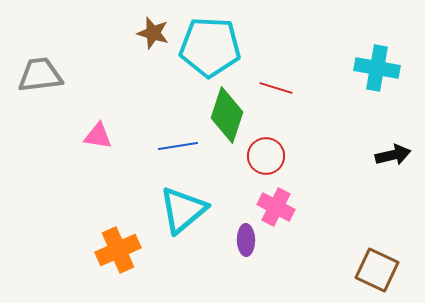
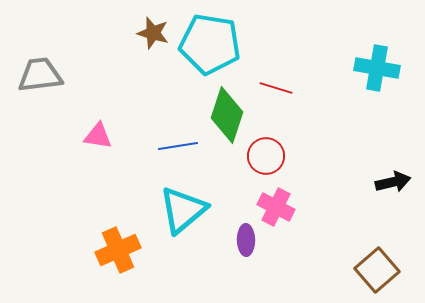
cyan pentagon: moved 3 px up; rotated 6 degrees clockwise
black arrow: moved 27 px down
brown square: rotated 24 degrees clockwise
